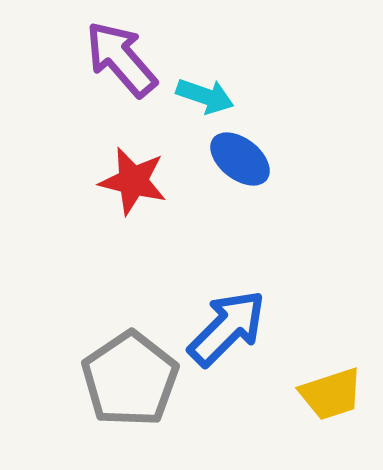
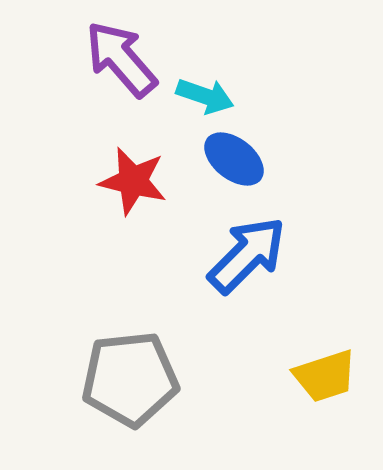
blue ellipse: moved 6 px left
blue arrow: moved 20 px right, 73 px up
gray pentagon: rotated 28 degrees clockwise
yellow trapezoid: moved 6 px left, 18 px up
